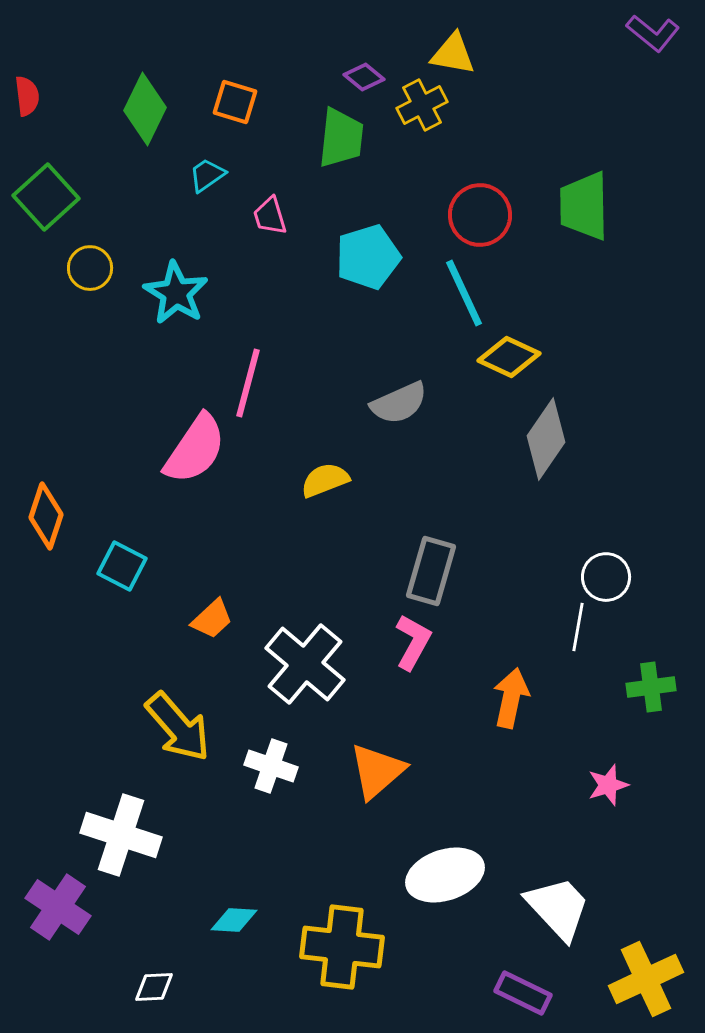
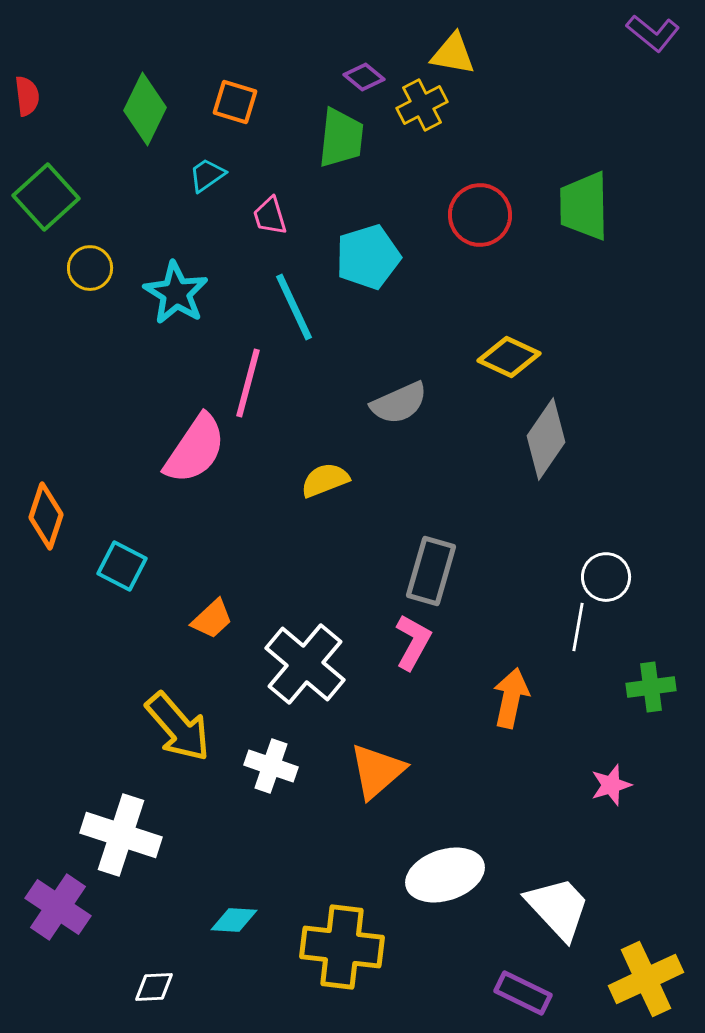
cyan line at (464, 293): moved 170 px left, 14 px down
pink star at (608, 785): moved 3 px right
